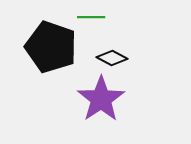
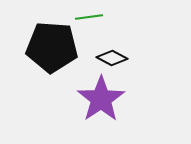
green line: moved 2 px left; rotated 8 degrees counterclockwise
black pentagon: moved 1 px right; rotated 15 degrees counterclockwise
